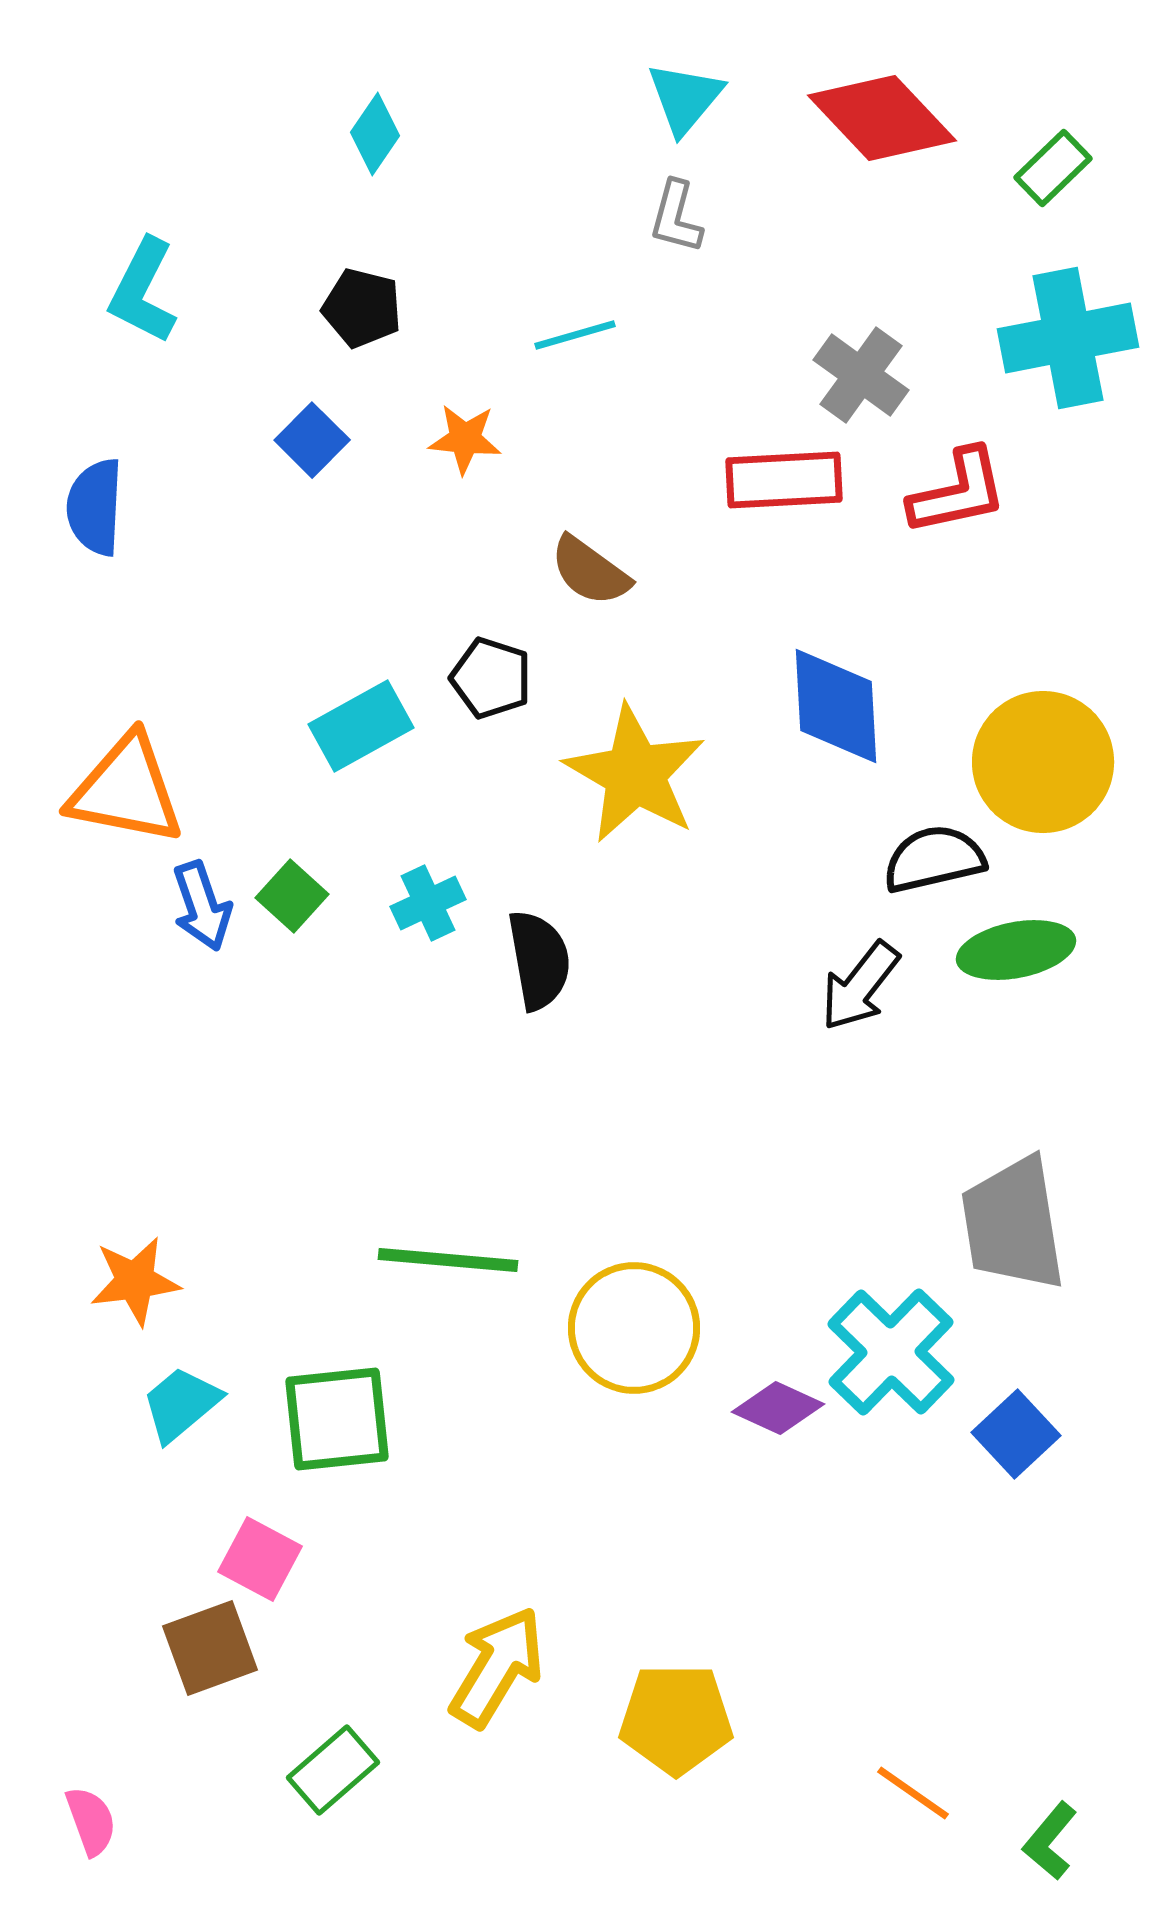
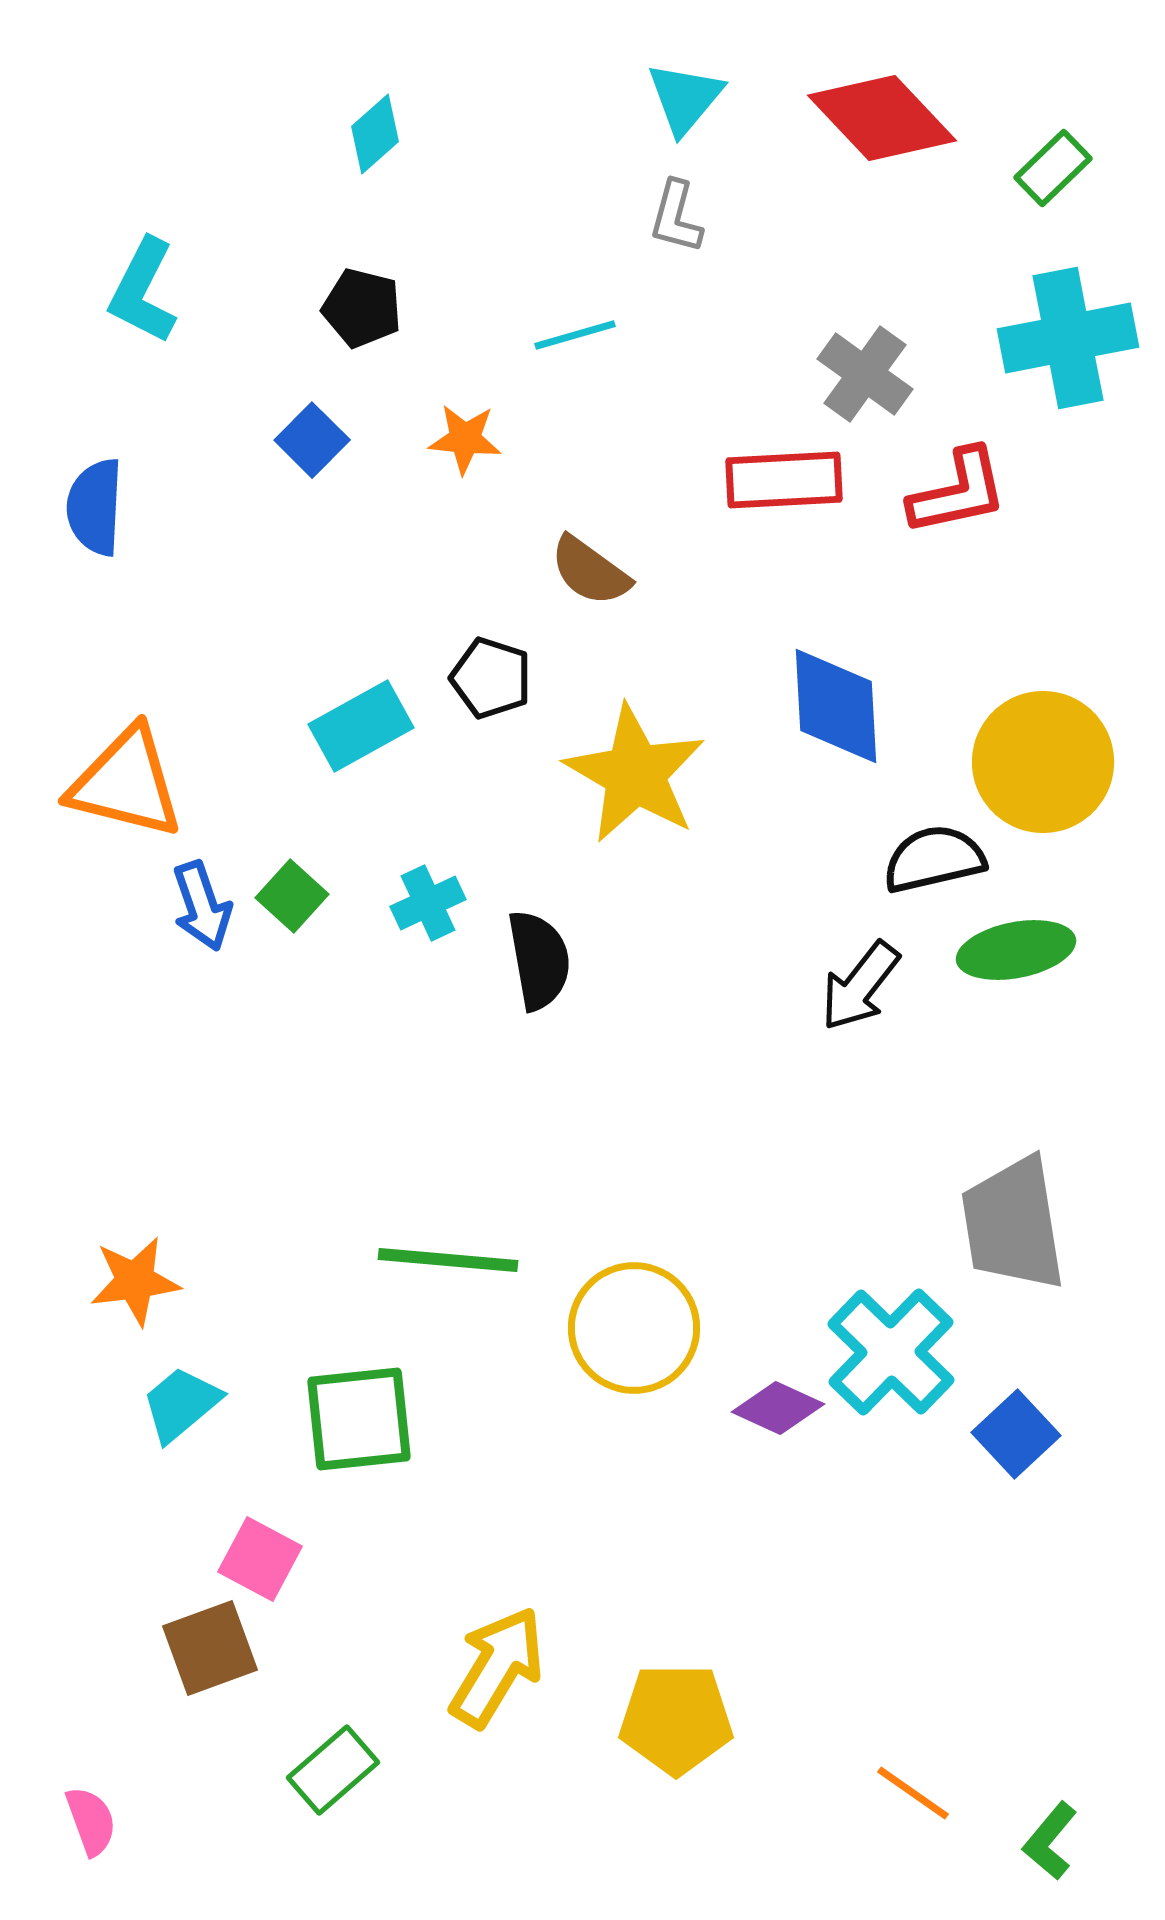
cyan diamond at (375, 134): rotated 14 degrees clockwise
gray cross at (861, 375): moved 4 px right, 1 px up
orange triangle at (126, 790): moved 7 px up; rotated 3 degrees clockwise
green square at (337, 1419): moved 22 px right
